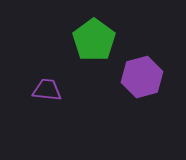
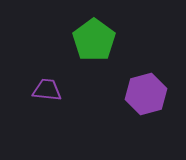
purple hexagon: moved 4 px right, 17 px down
